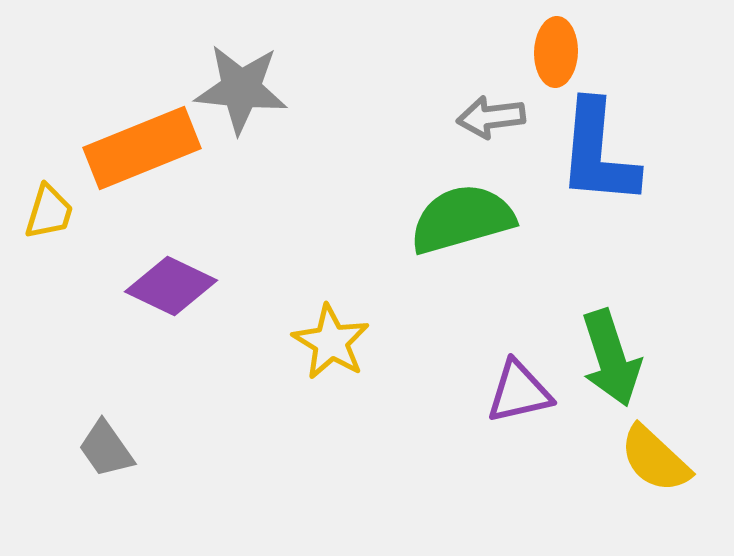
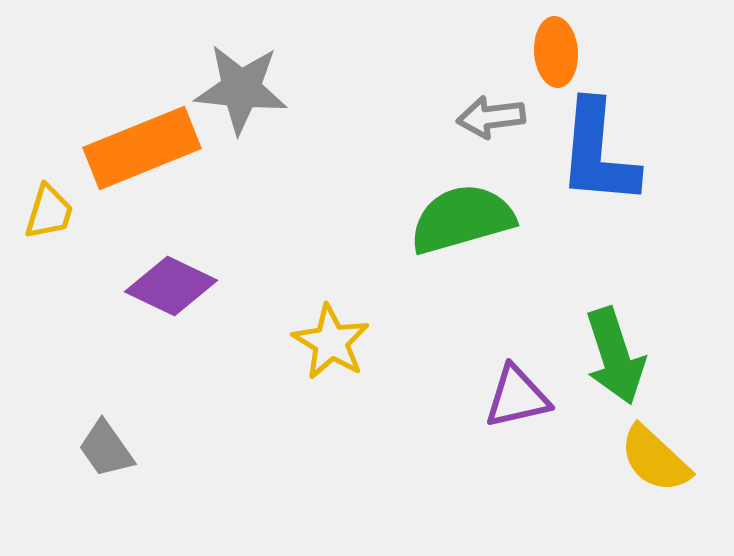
orange ellipse: rotated 6 degrees counterclockwise
green arrow: moved 4 px right, 2 px up
purple triangle: moved 2 px left, 5 px down
